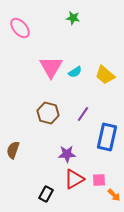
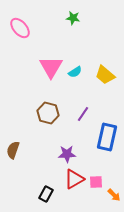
pink square: moved 3 px left, 2 px down
